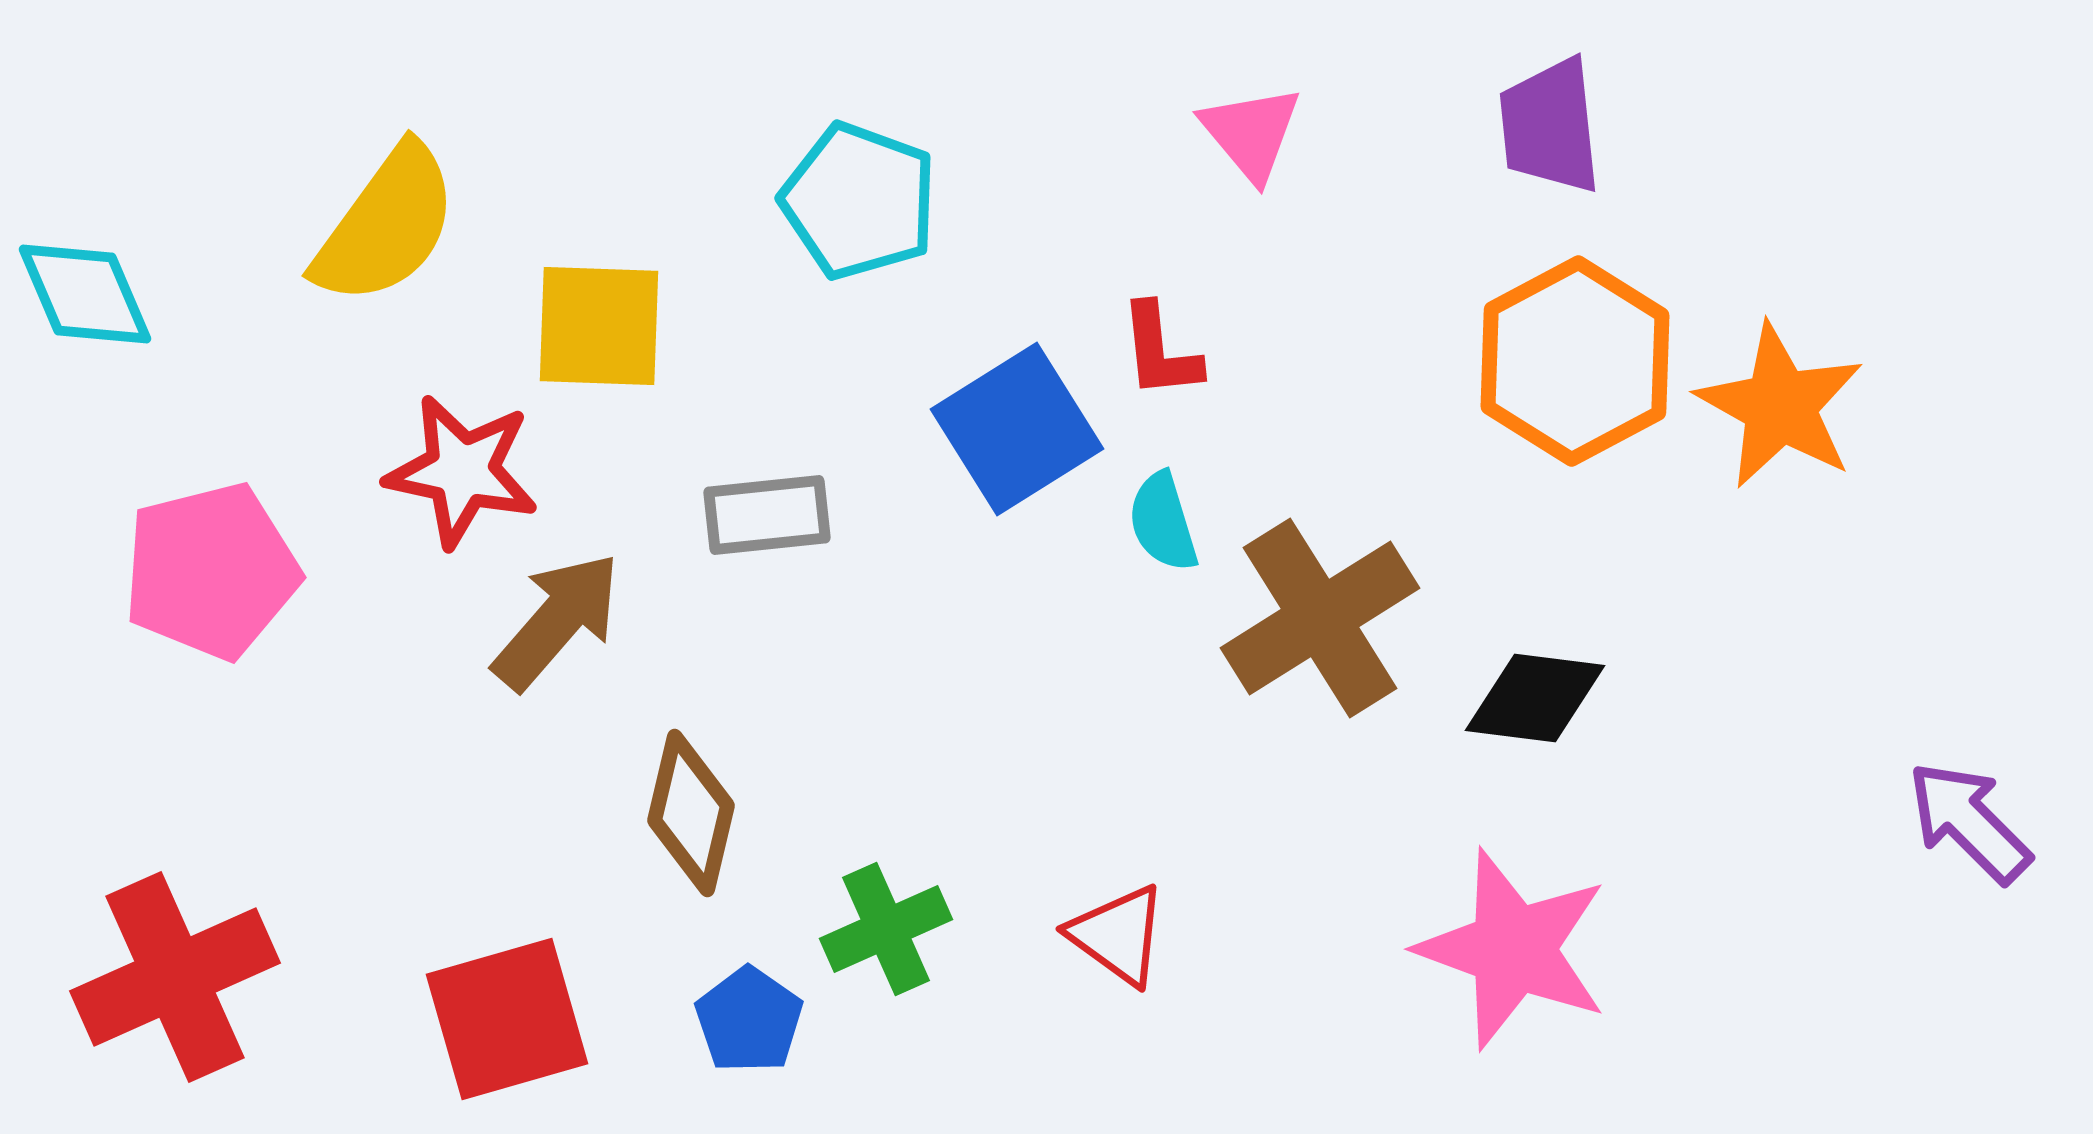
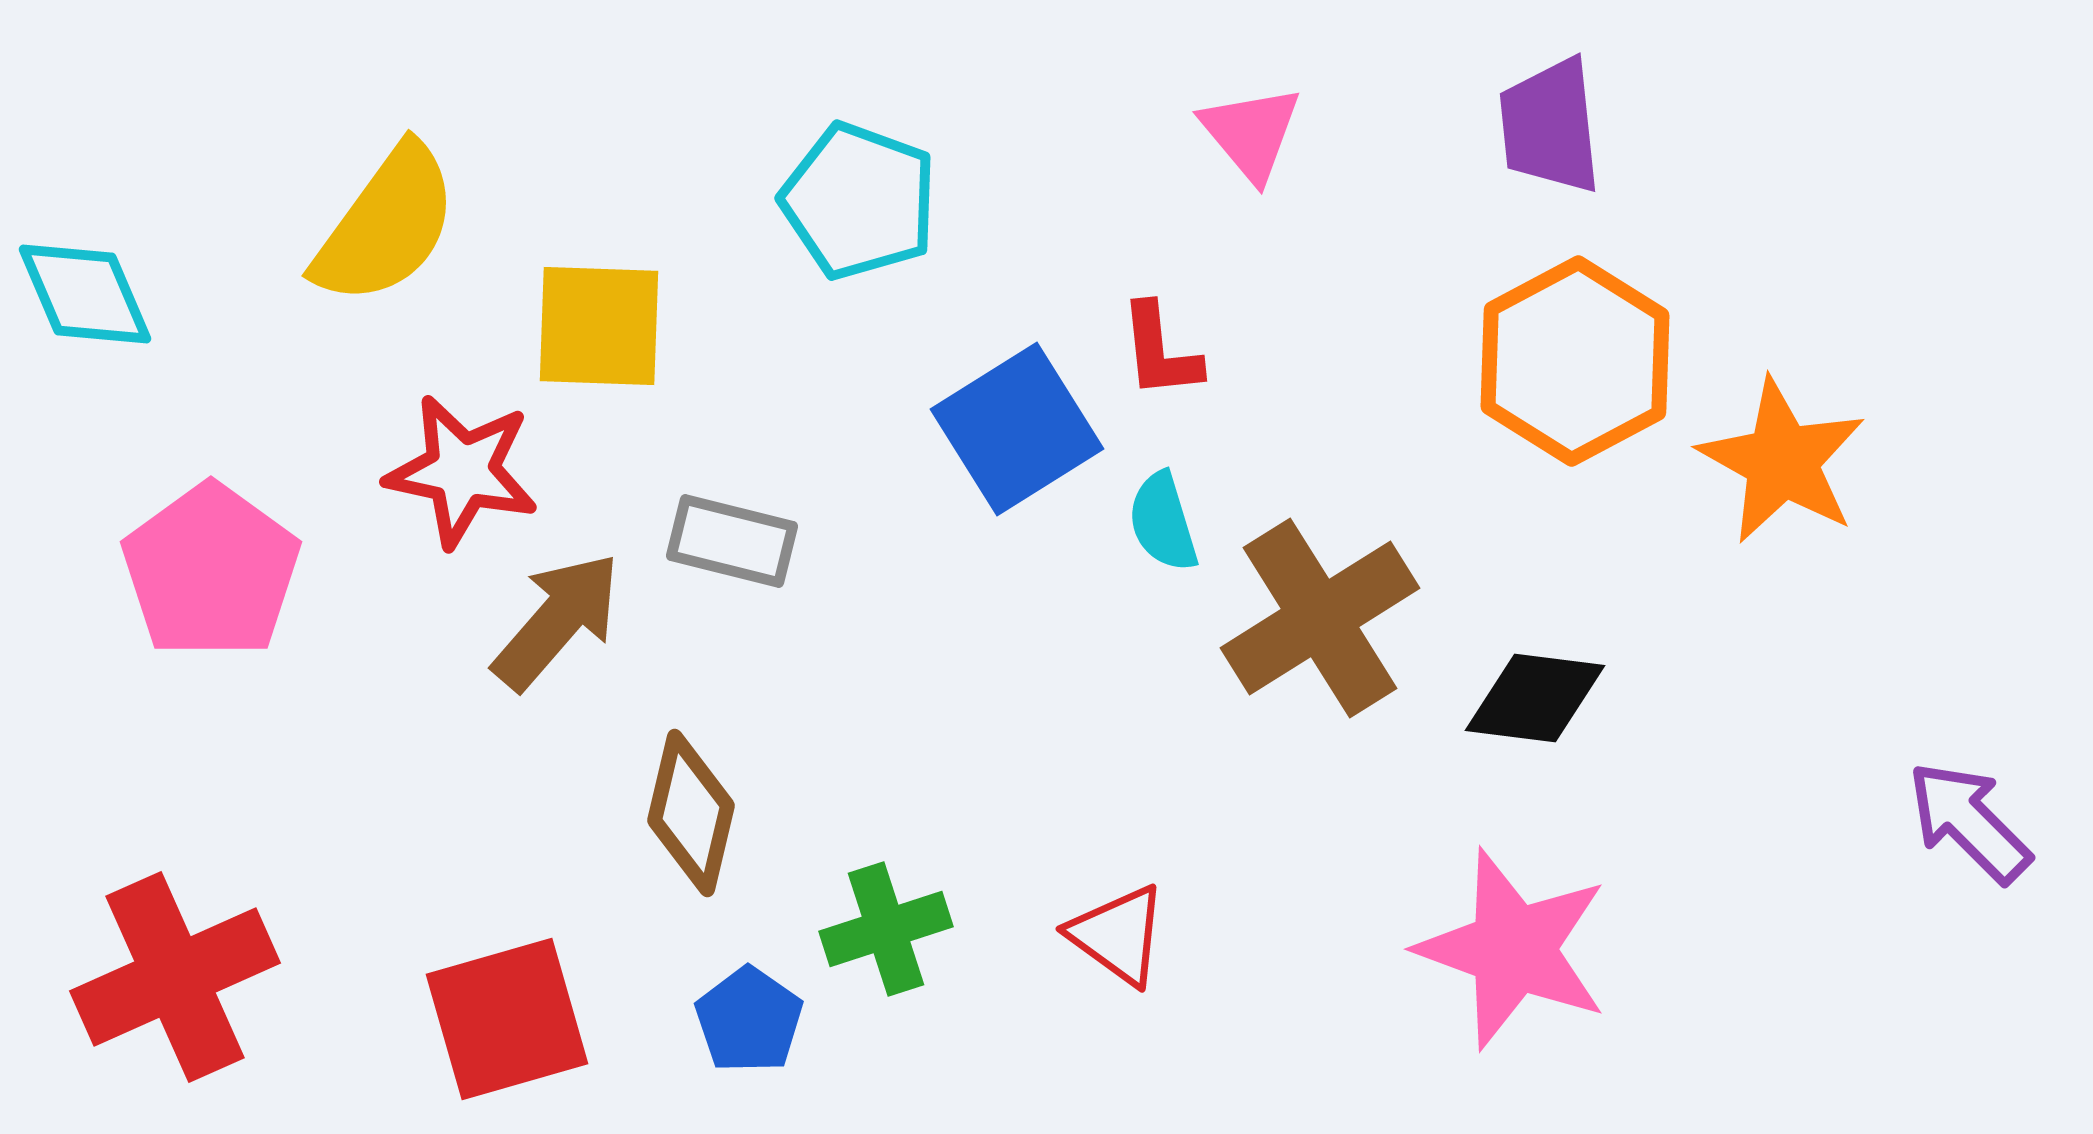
orange star: moved 2 px right, 55 px down
gray rectangle: moved 35 px left, 26 px down; rotated 20 degrees clockwise
pink pentagon: rotated 22 degrees counterclockwise
green cross: rotated 6 degrees clockwise
